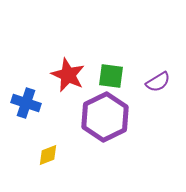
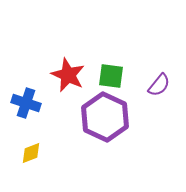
purple semicircle: moved 1 px right, 3 px down; rotated 20 degrees counterclockwise
purple hexagon: rotated 9 degrees counterclockwise
yellow diamond: moved 17 px left, 2 px up
